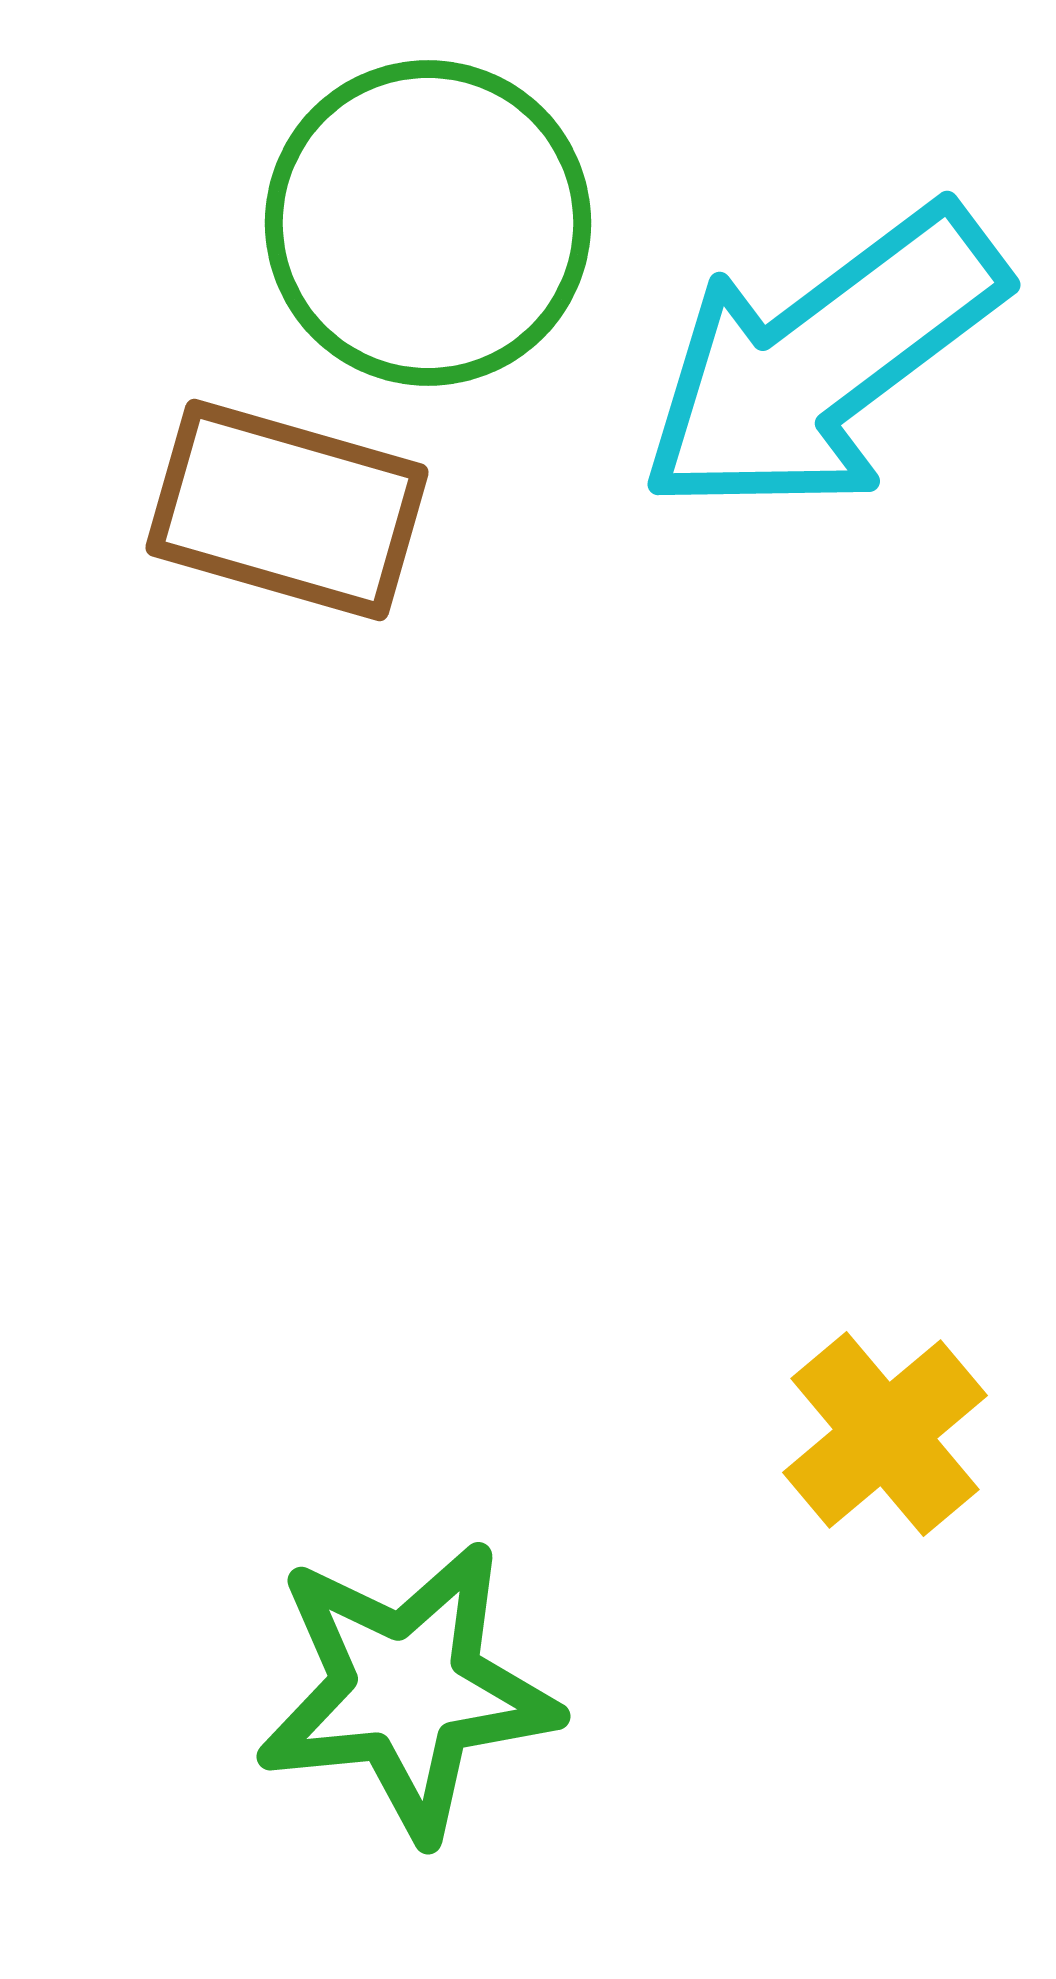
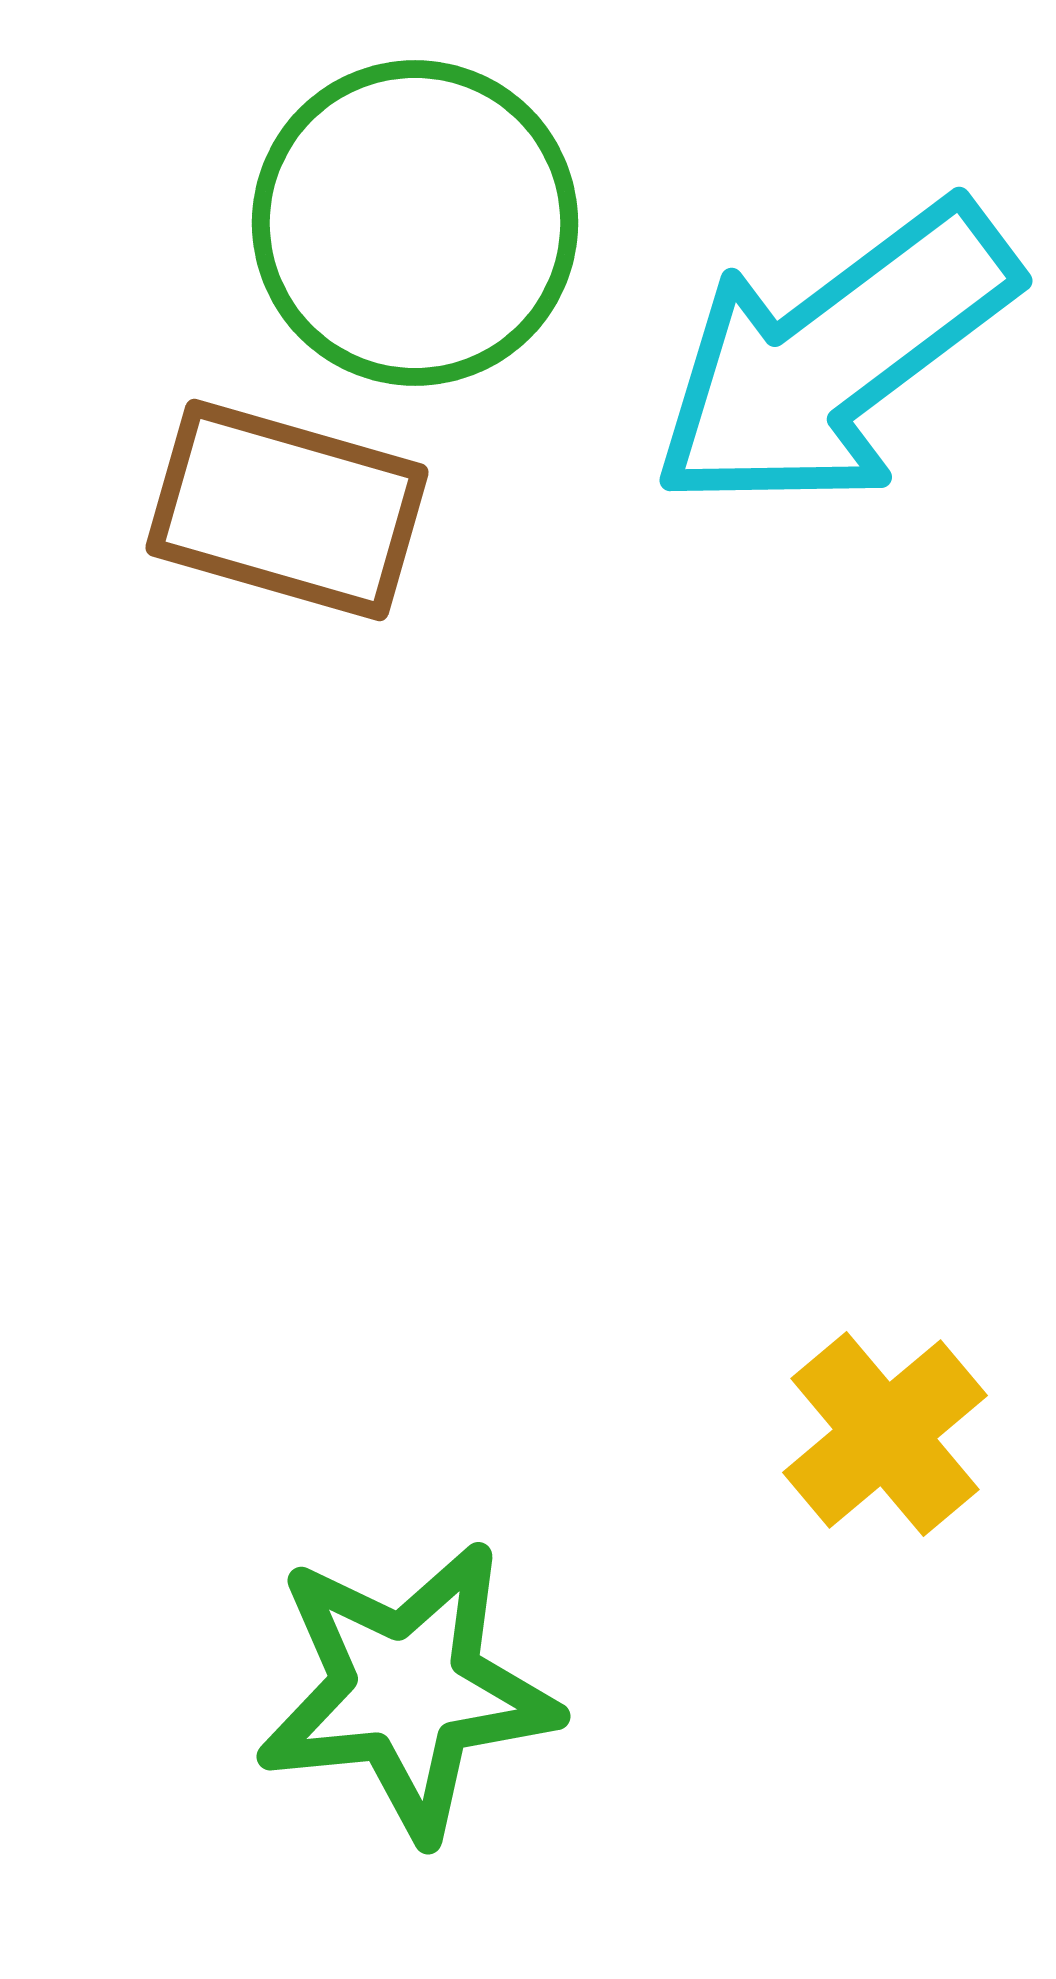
green circle: moved 13 px left
cyan arrow: moved 12 px right, 4 px up
